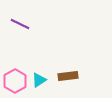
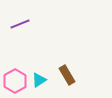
purple line: rotated 48 degrees counterclockwise
brown rectangle: moved 1 px left, 1 px up; rotated 66 degrees clockwise
